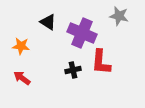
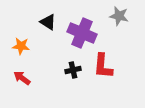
red L-shape: moved 2 px right, 4 px down
